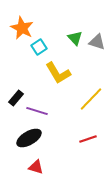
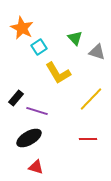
gray triangle: moved 10 px down
red line: rotated 18 degrees clockwise
